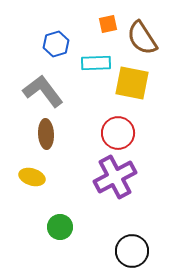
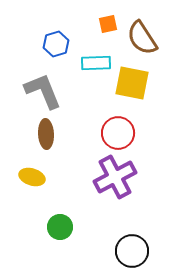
gray L-shape: rotated 15 degrees clockwise
